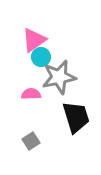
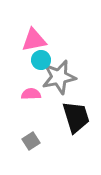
pink triangle: rotated 24 degrees clockwise
cyan circle: moved 3 px down
